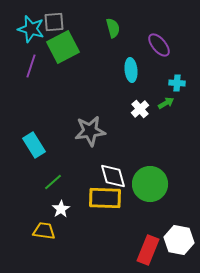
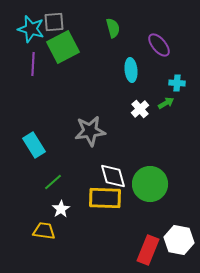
purple line: moved 2 px right, 2 px up; rotated 15 degrees counterclockwise
